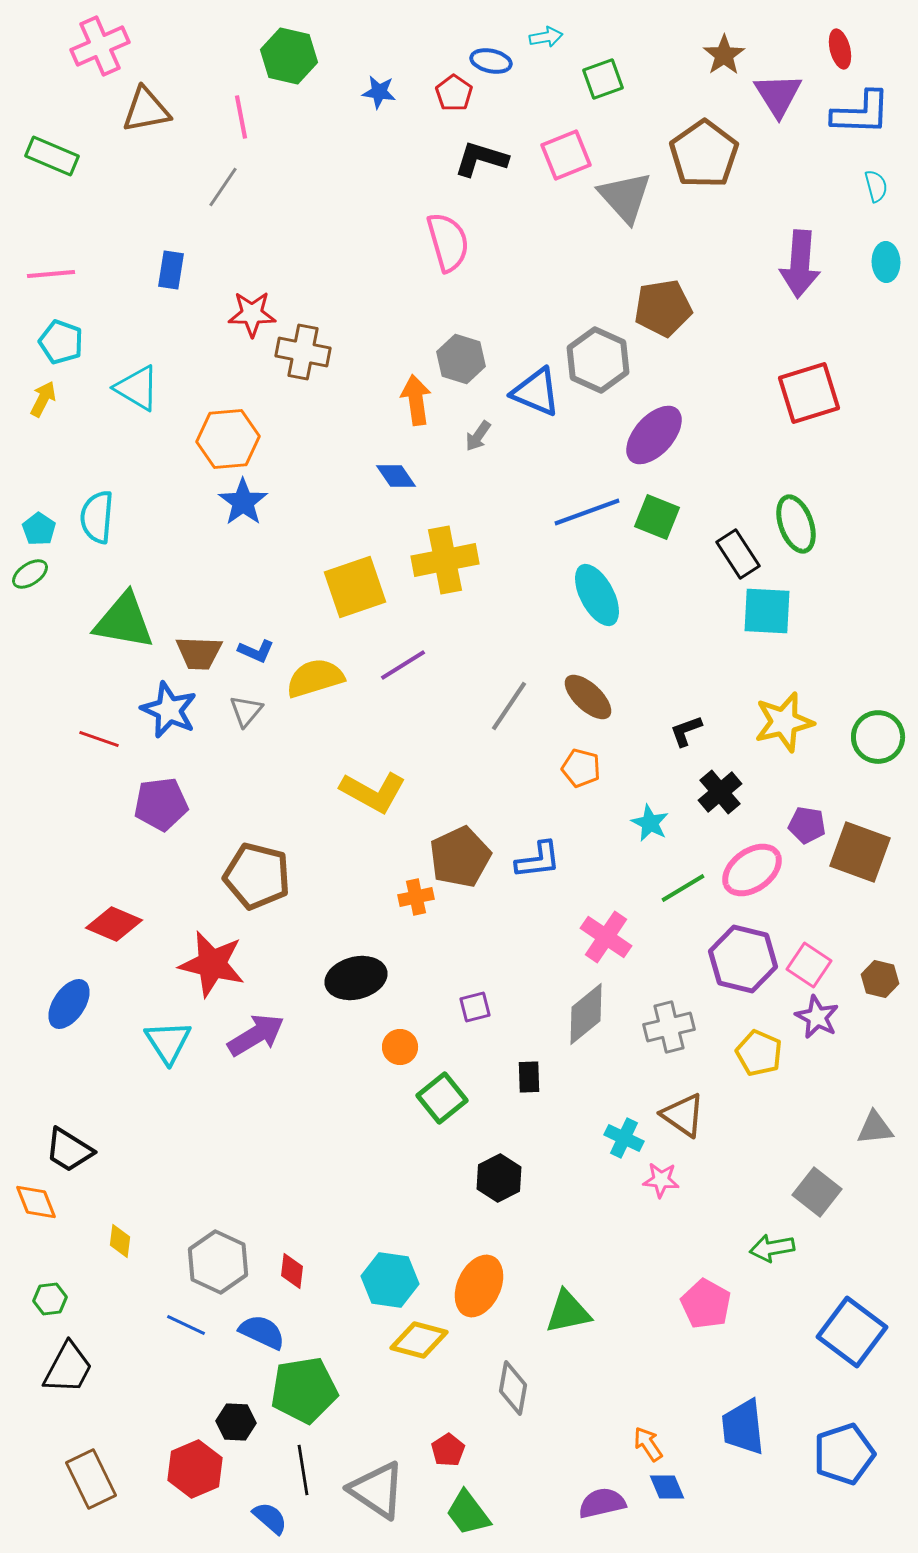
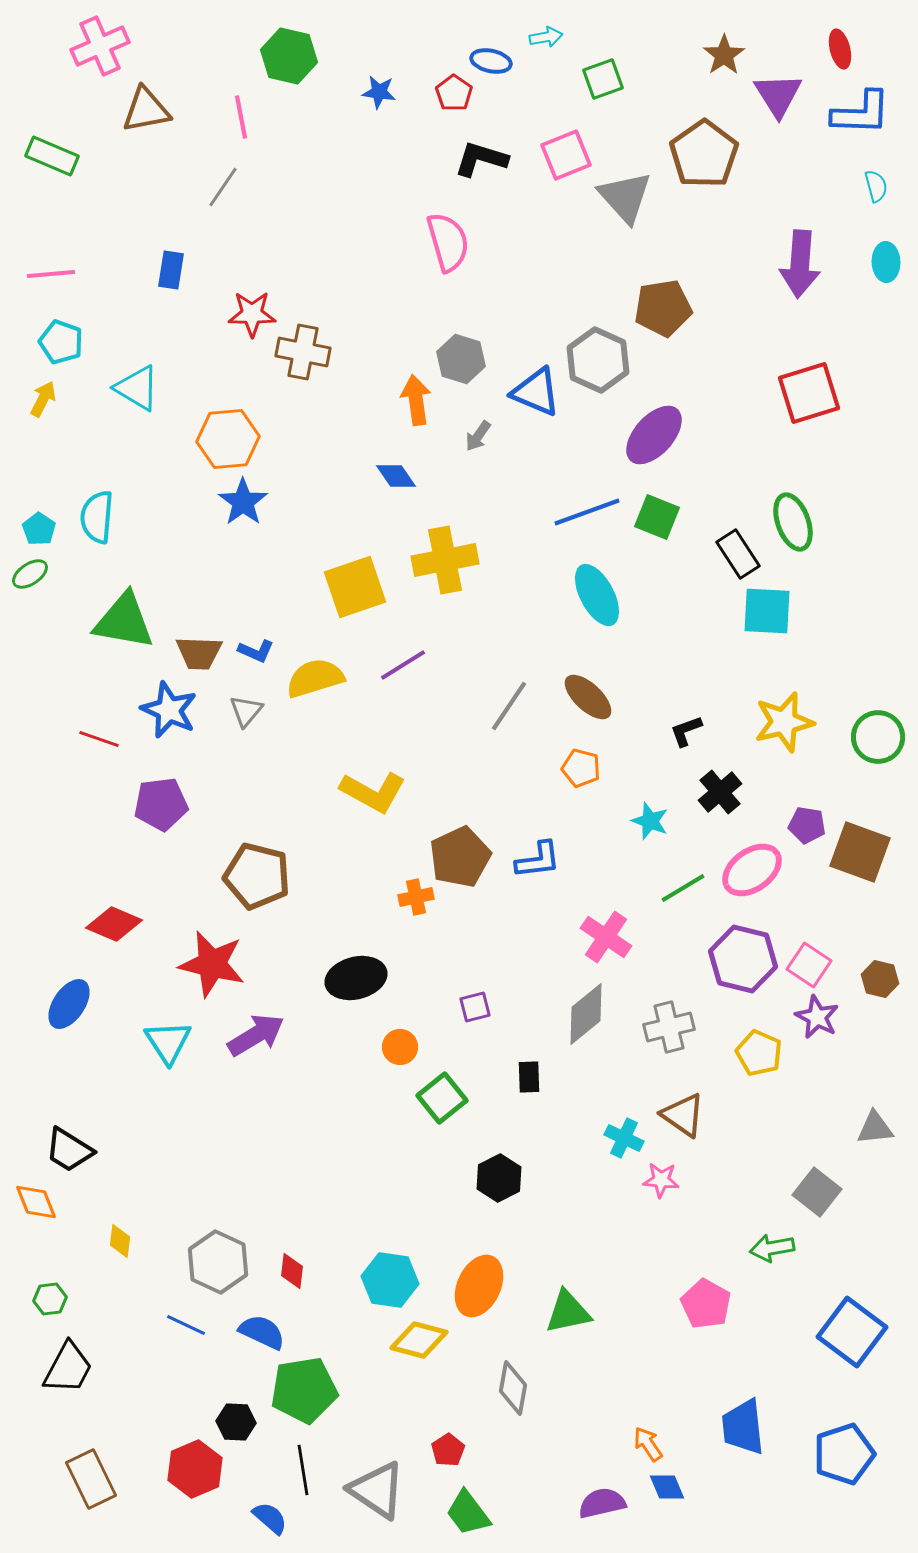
green ellipse at (796, 524): moved 3 px left, 2 px up
cyan star at (650, 823): moved 2 px up; rotated 6 degrees counterclockwise
